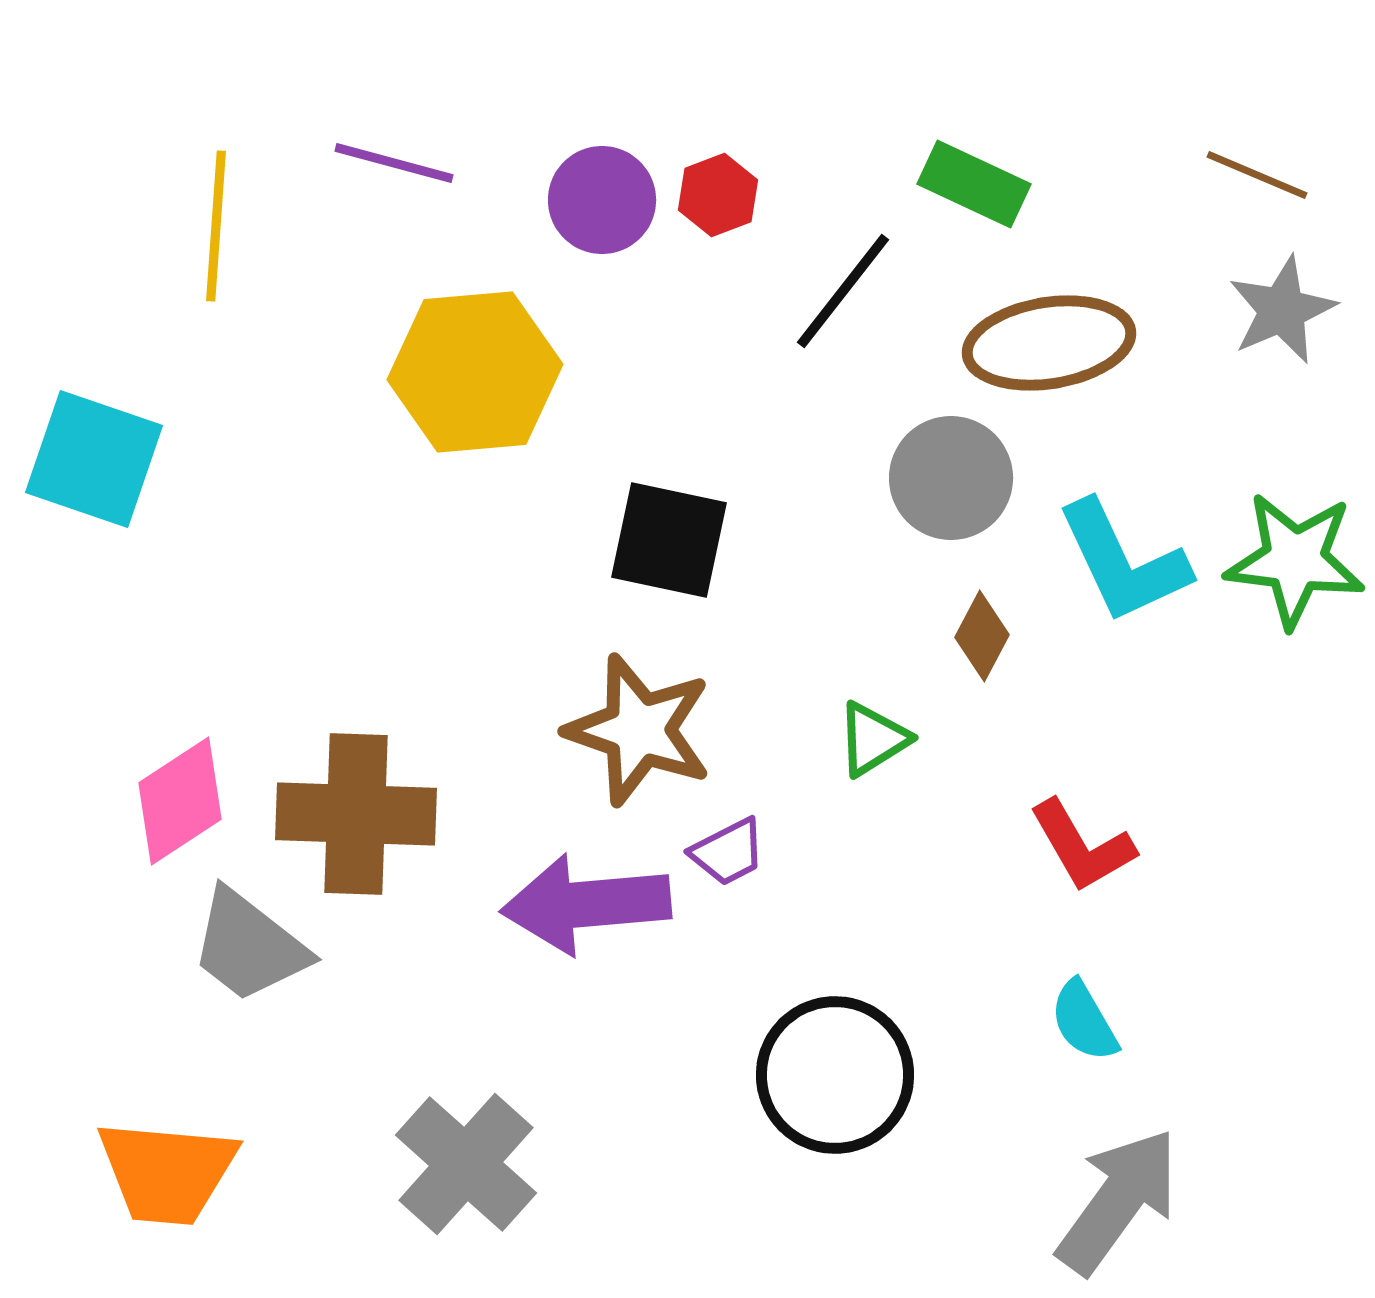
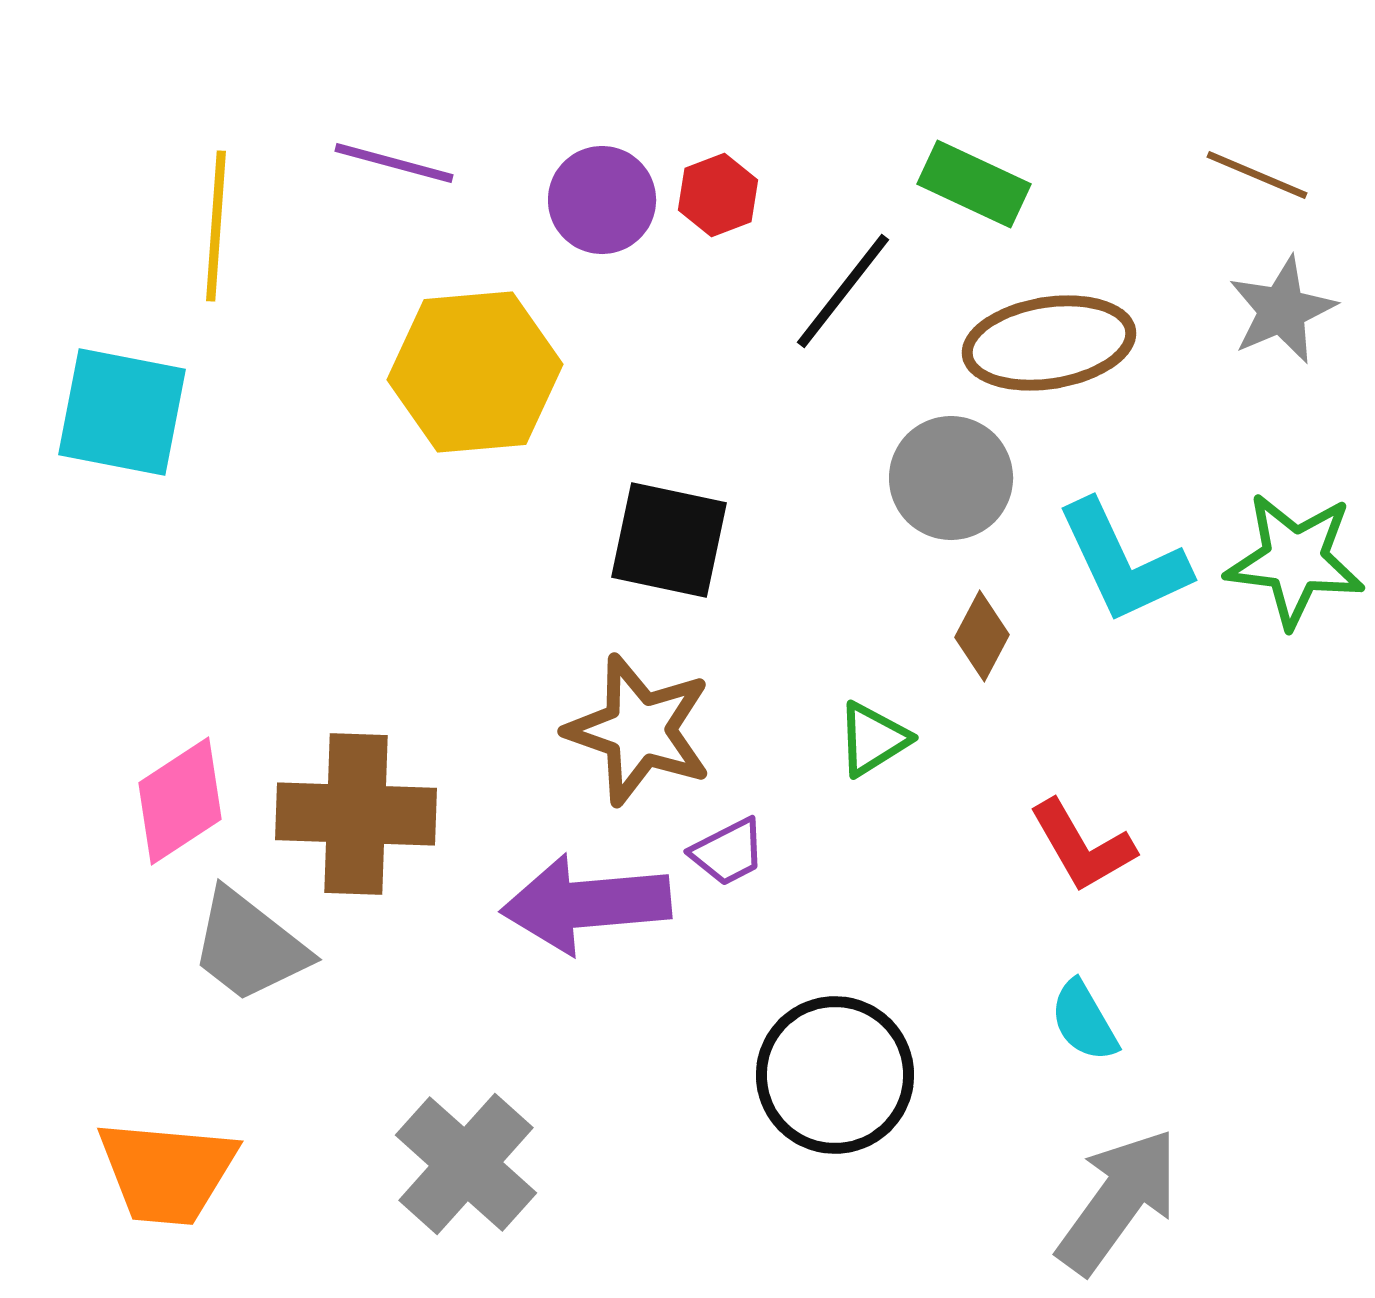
cyan square: moved 28 px right, 47 px up; rotated 8 degrees counterclockwise
